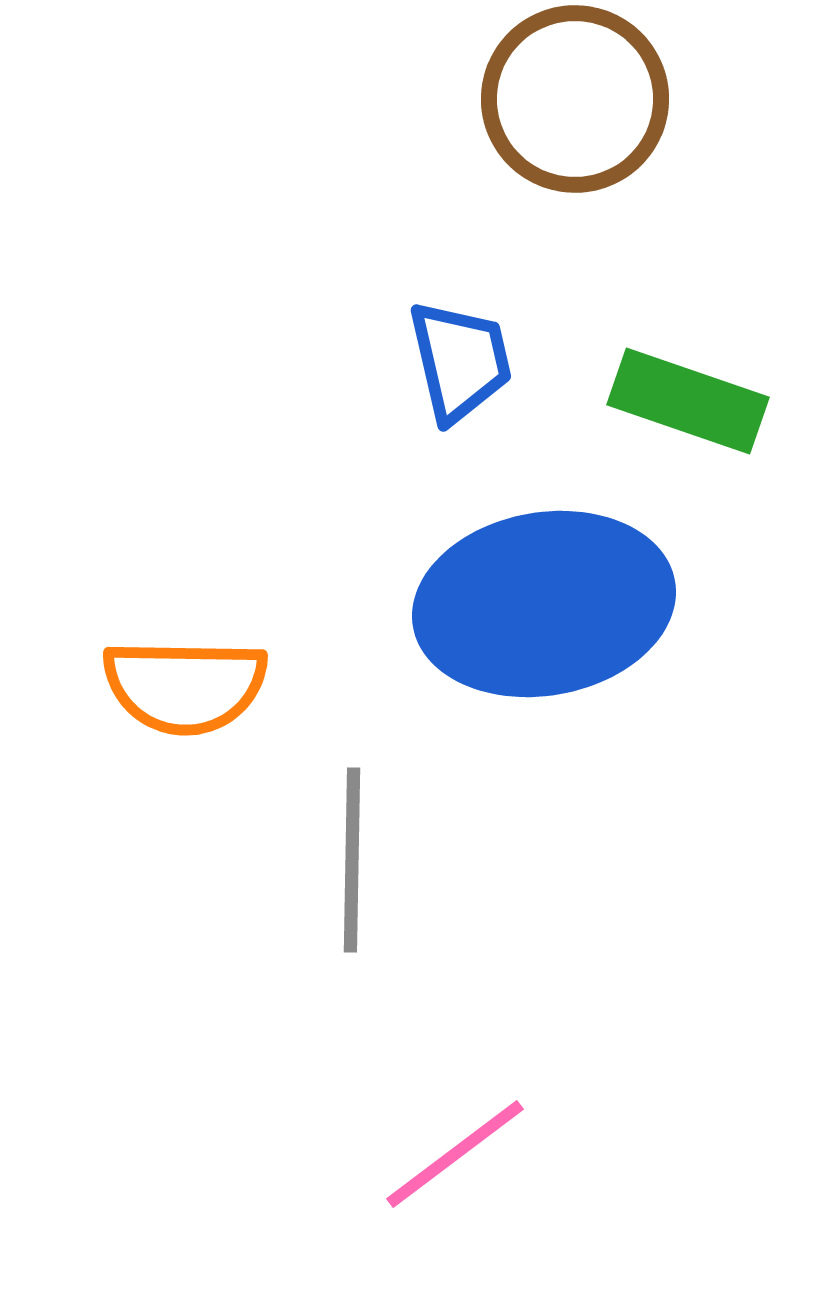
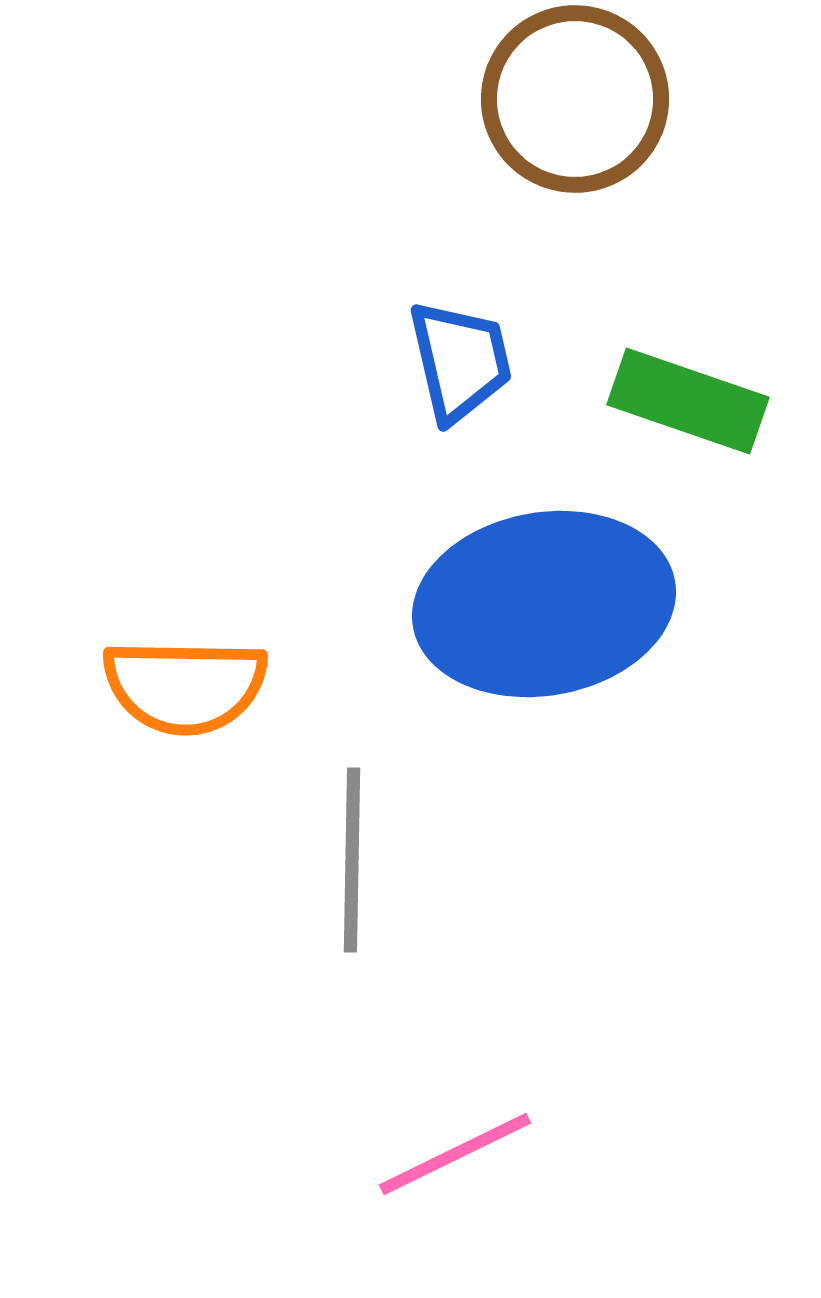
pink line: rotated 11 degrees clockwise
